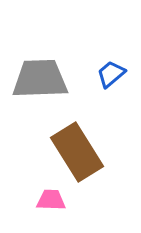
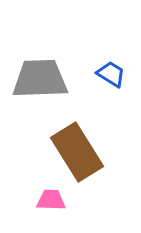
blue trapezoid: rotated 72 degrees clockwise
